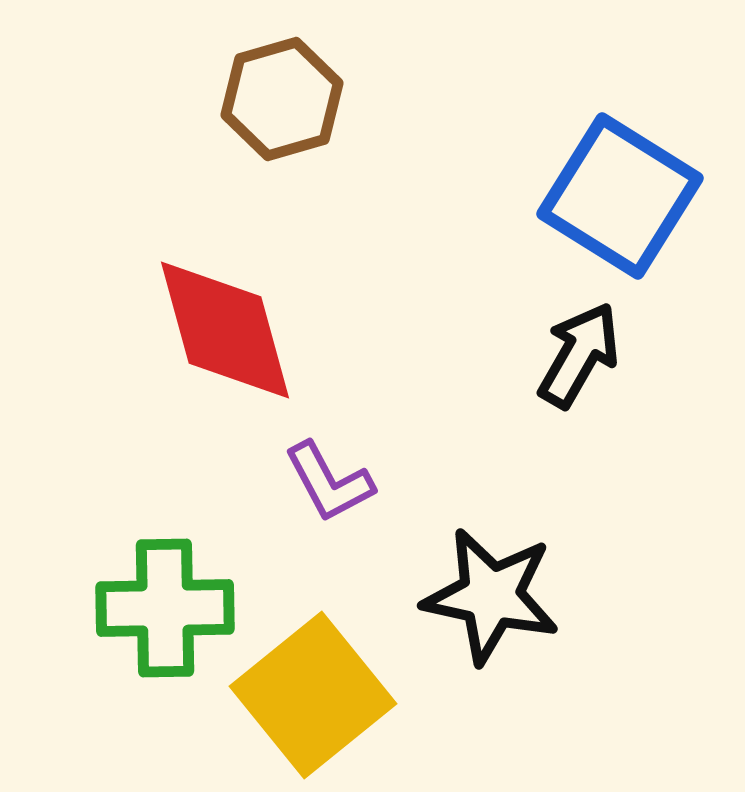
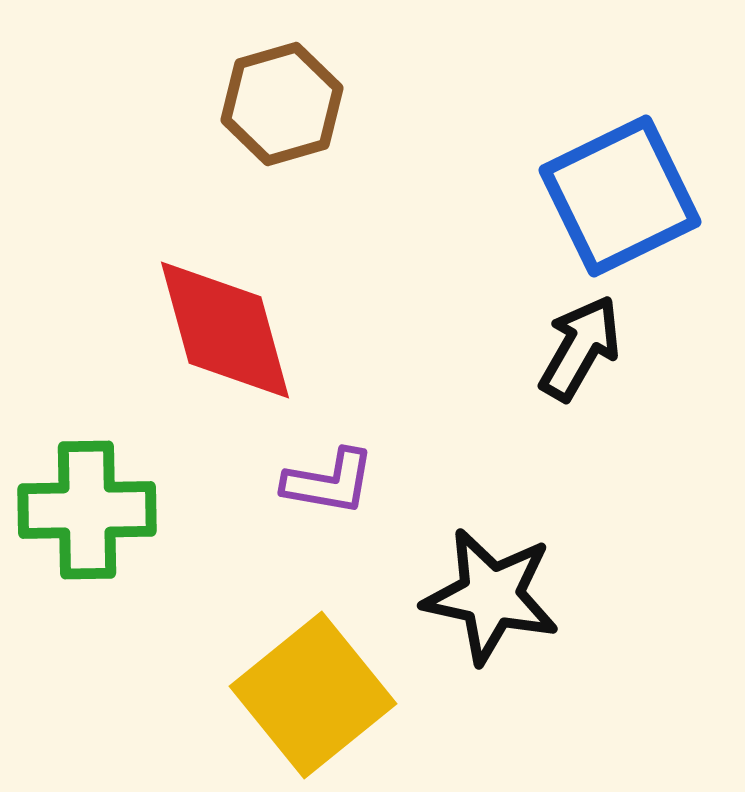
brown hexagon: moved 5 px down
blue square: rotated 32 degrees clockwise
black arrow: moved 1 px right, 7 px up
purple L-shape: rotated 52 degrees counterclockwise
green cross: moved 78 px left, 98 px up
